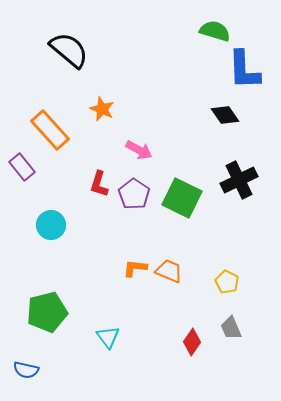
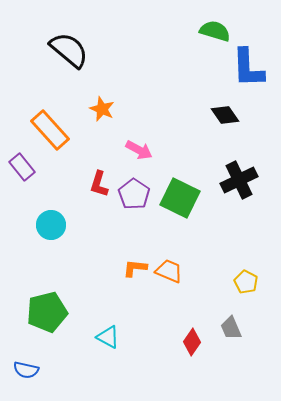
blue L-shape: moved 4 px right, 2 px up
green square: moved 2 px left
yellow pentagon: moved 19 px right
cyan triangle: rotated 25 degrees counterclockwise
